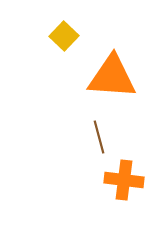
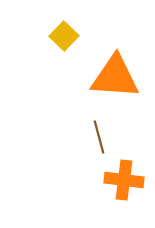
orange triangle: moved 3 px right
